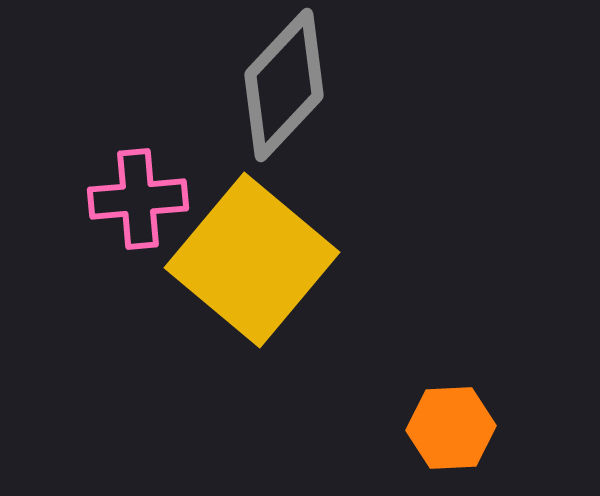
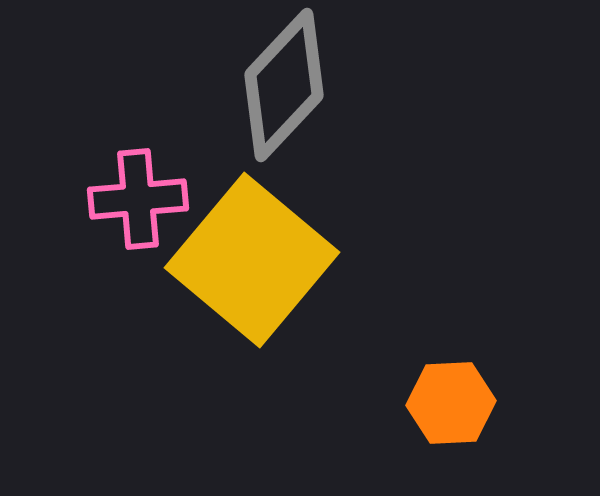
orange hexagon: moved 25 px up
